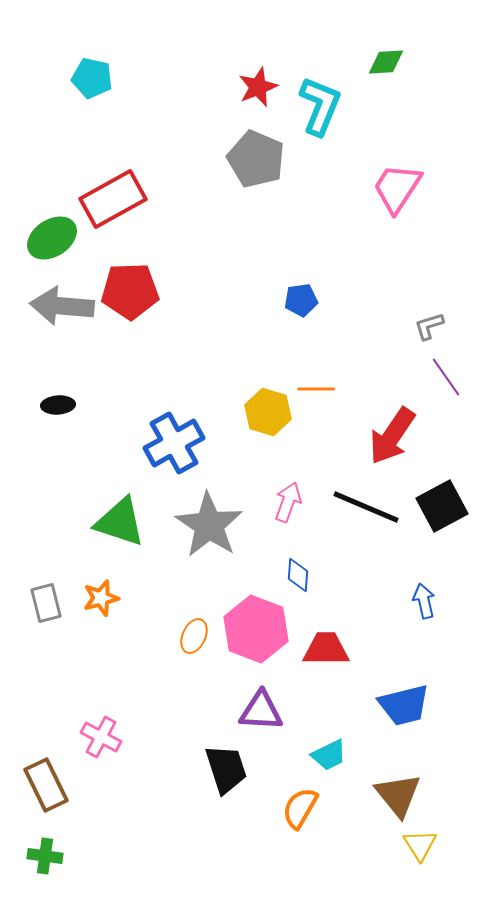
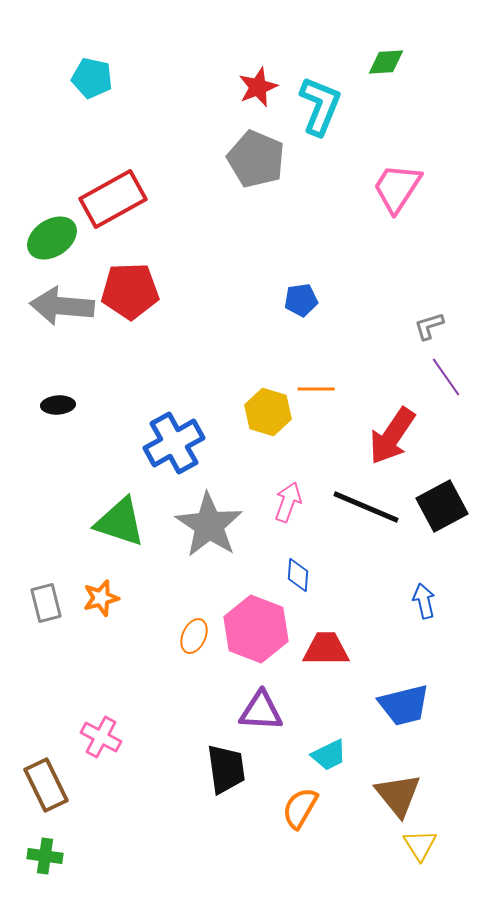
black trapezoid: rotated 10 degrees clockwise
